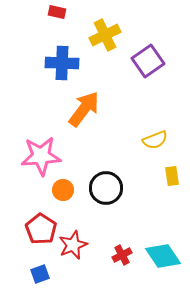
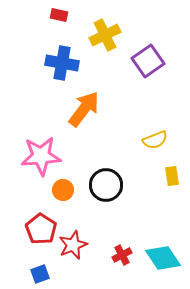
red rectangle: moved 2 px right, 3 px down
blue cross: rotated 8 degrees clockwise
black circle: moved 3 px up
cyan diamond: moved 2 px down
